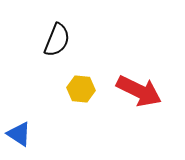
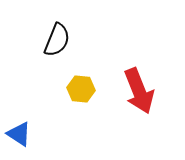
red arrow: rotated 42 degrees clockwise
